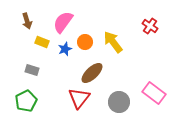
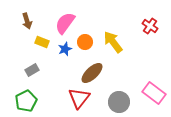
pink semicircle: moved 2 px right, 1 px down
gray rectangle: rotated 48 degrees counterclockwise
